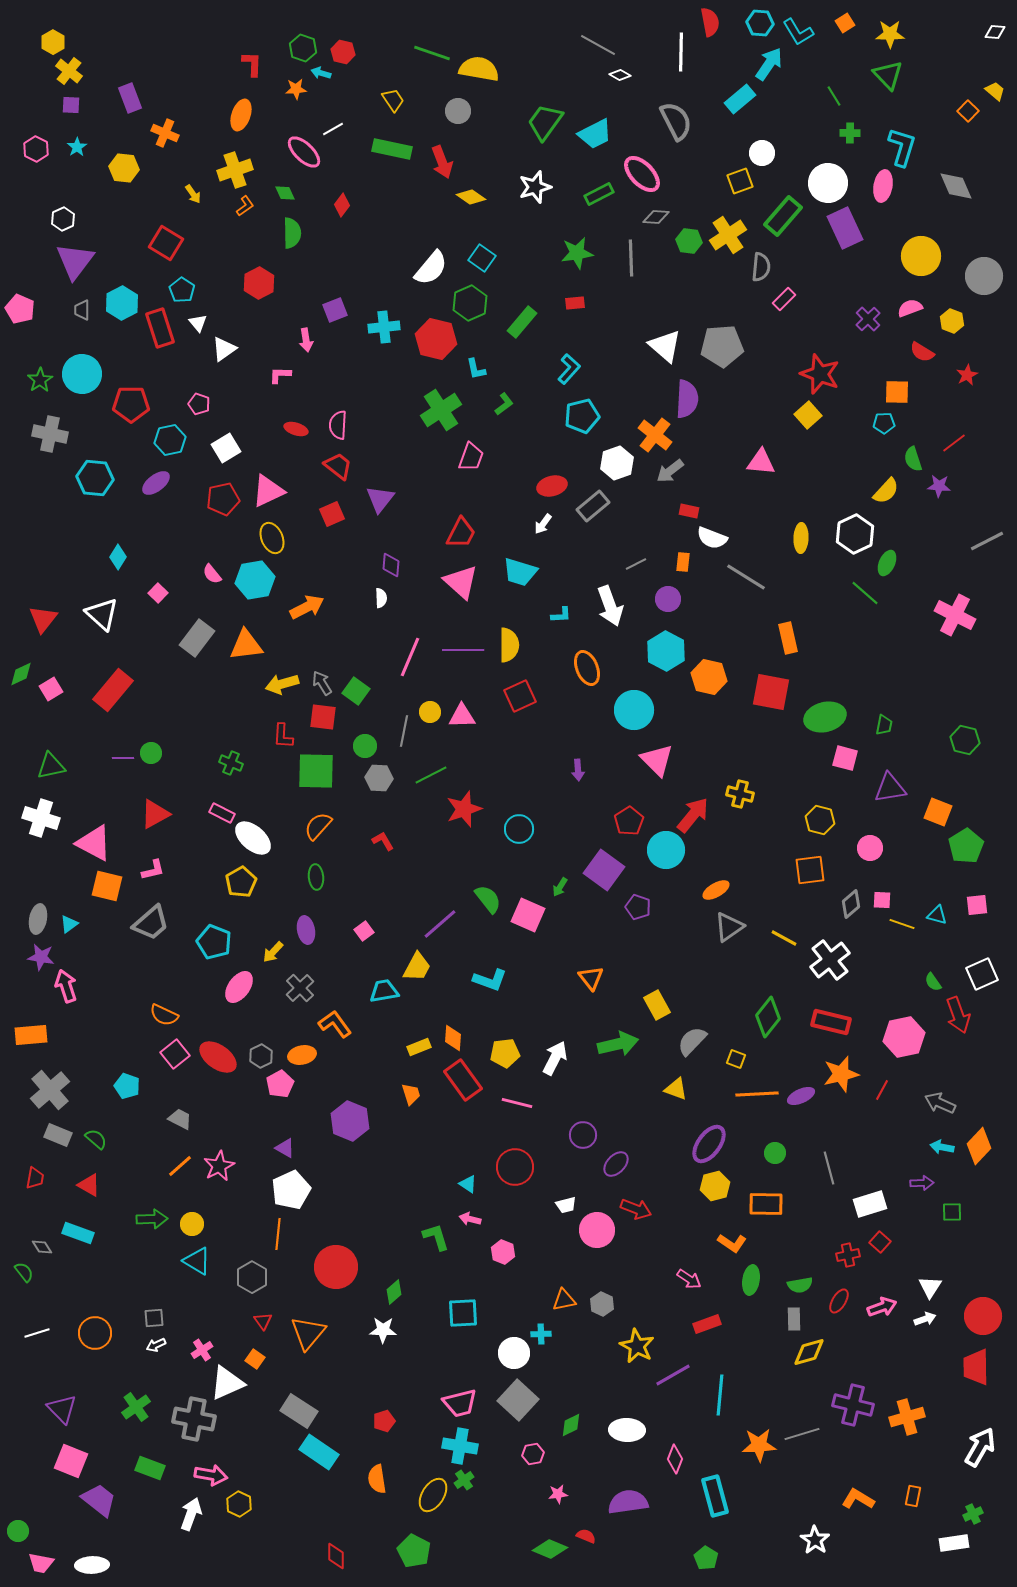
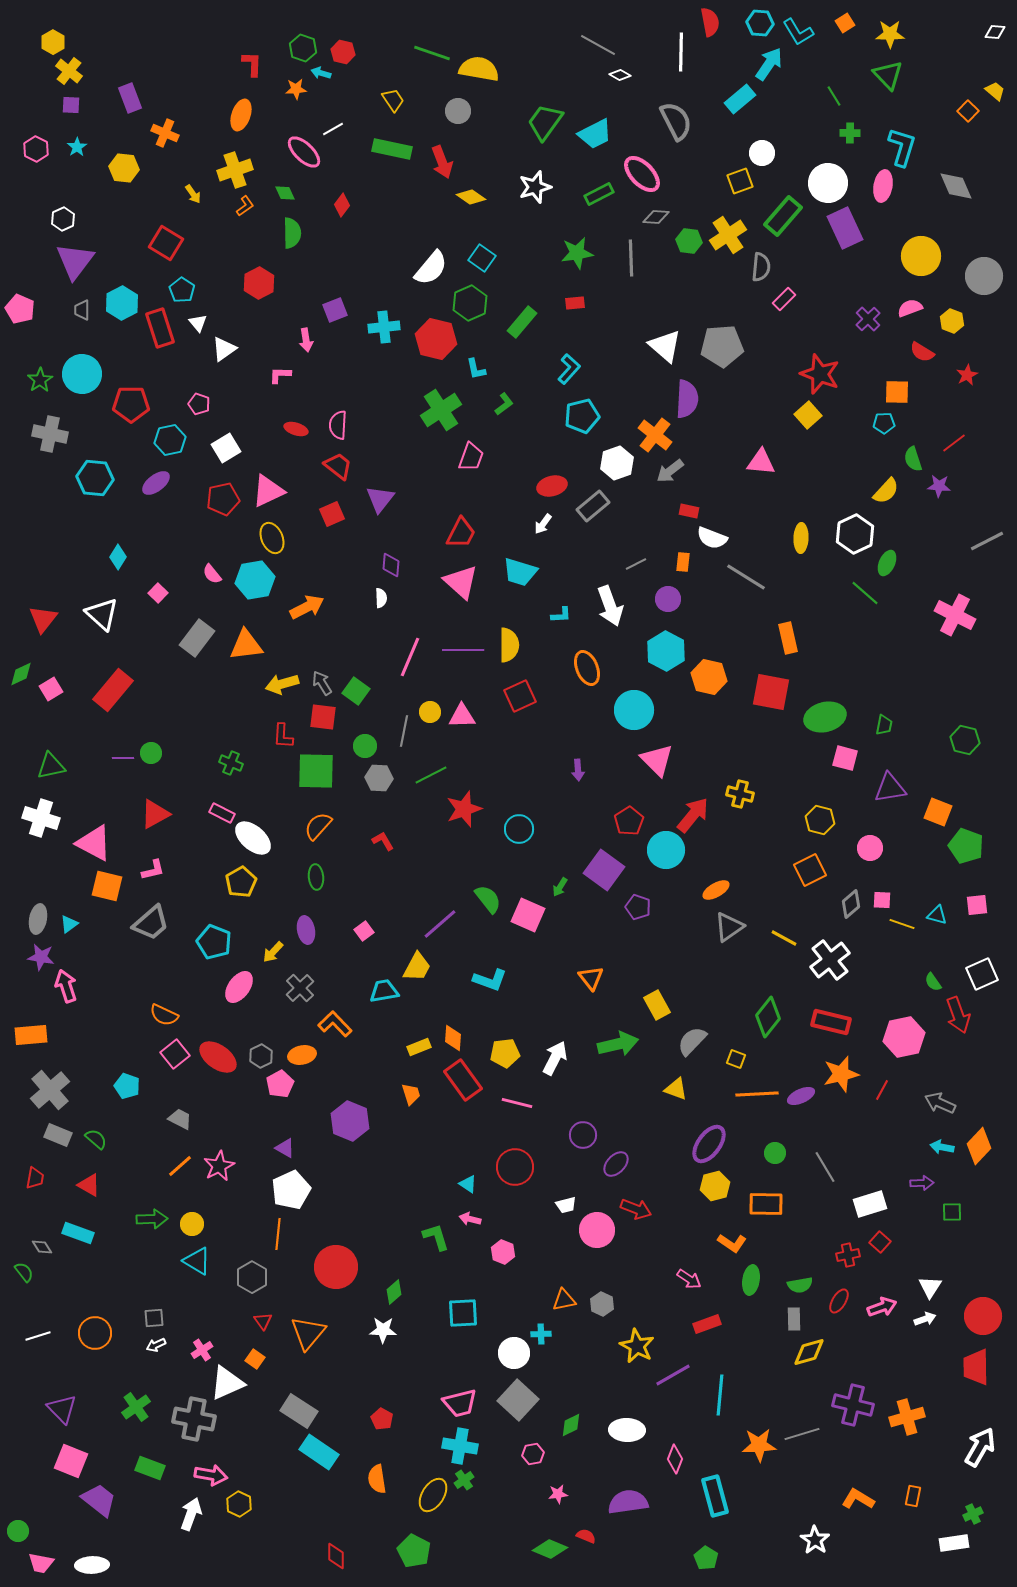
green pentagon at (966, 846): rotated 20 degrees counterclockwise
orange square at (810, 870): rotated 20 degrees counterclockwise
orange L-shape at (335, 1024): rotated 8 degrees counterclockwise
gray line at (829, 1168): moved 4 px left, 1 px up; rotated 16 degrees counterclockwise
white line at (37, 1333): moved 1 px right, 3 px down
red pentagon at (384, 1421): moved 2 px left, 2 px up; rotated 25 degrees counterclockwise
